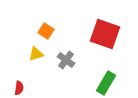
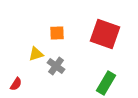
orange square: moved 11 px right, 2 px down; rotated 35 degrees counterclockwise
gray cross: moved 10 px left, 6 px down
red semicircle: moved 3 px left, 4 px up; rotated 24 degrees clockwise
